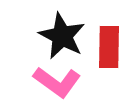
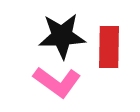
black star: rotated 30 degrees counterclockwise
